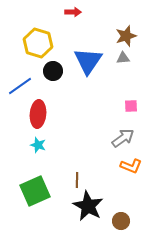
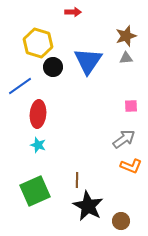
gray triangle: moved 3 px right
black circle: moved 4 px up
gray arrow: moved 1 px right, 1 px down
